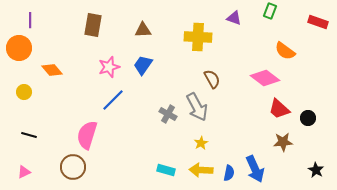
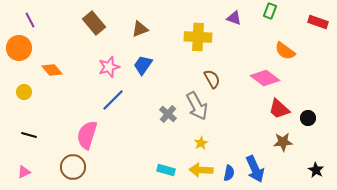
purple line: rotated 28 degrees counterclockwise
brown rectangle: moved 1 px right, 2 px up; rotated 50 degrees counterclockwise
brown triangle: moved 3 px left, 1 px up; rotated 18 degrees counterclockwise
gray arrow: moved 1 px up
gray cross: rotated 12 degrees clockwise
